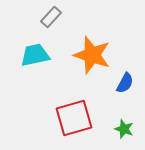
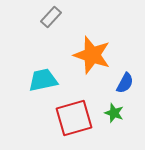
cyan trapezoid: moved 8 px right, 25 px down
green star: moved 10 px left, 16 px up
